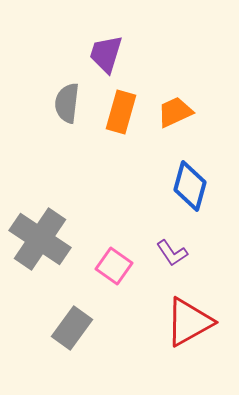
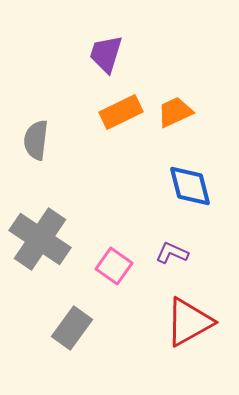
gray semicircle: moved 31 px left, 37 px down
orange rectangle: rotated 48 degrees clockwise
blue diamond: rotated 30 degrees counterclockwise
purple L-shape: rotated 148 degrees clockwise
